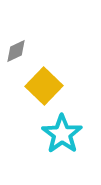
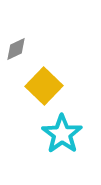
gray diamond: moved 2 px up
